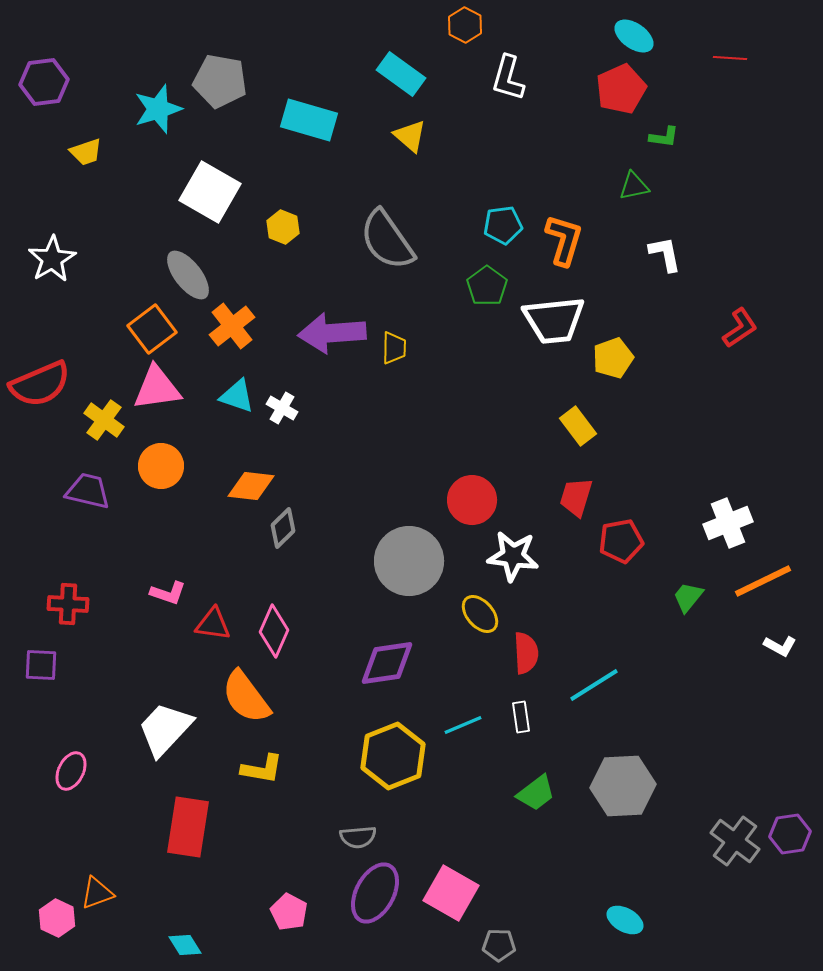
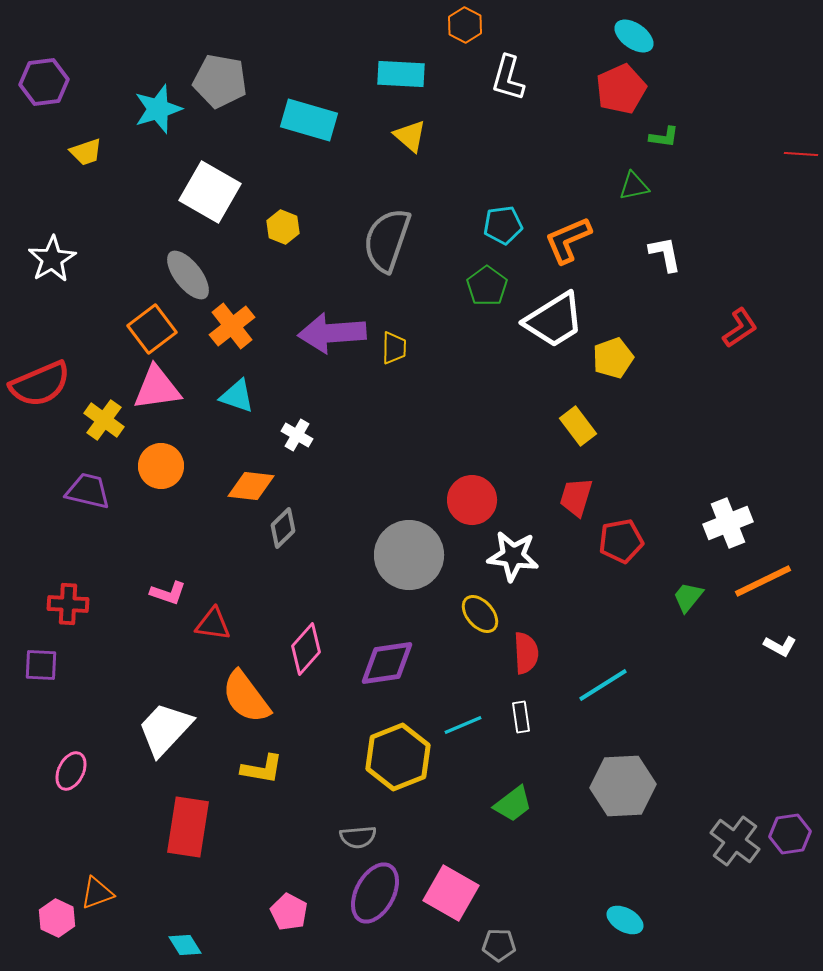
red line at (730, 58): moved 71 px right, 96 px down
cyan rectangle at (401, 74): rotated 33 degrees counterclockwise
gray semicircle at (387, 240): rotated 54 degrees clockwise
orange L-shape at (564, 240): moved 4 px right; rotated 130 degrees counterclockwise
white trapezoid at (554, 320): rotated 26 degrees counterclockwise
white cross at (282, 408): moved 15 px right, 27 px down
gray circle at (409, 561): moved 6 px up
pink diamond at (274, 631): moved 32 px right, 18 px down; rotated 18 degrees clockwise
cyan line at (594, 685): moved 9 px right
yellow hexagon at (393, 756): moved 5 px right, 1 px down
green trapezoid at (536, 793): moved 23 px left, 11 px down
